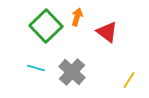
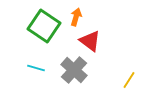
orange arrow: moved 1 px left
green square: moved 2 px left; rotated 12 degrees counterclockwise
red triangle: moved 17 px left, 9 px down
gray cross: moved 2 px right, 2 px up
